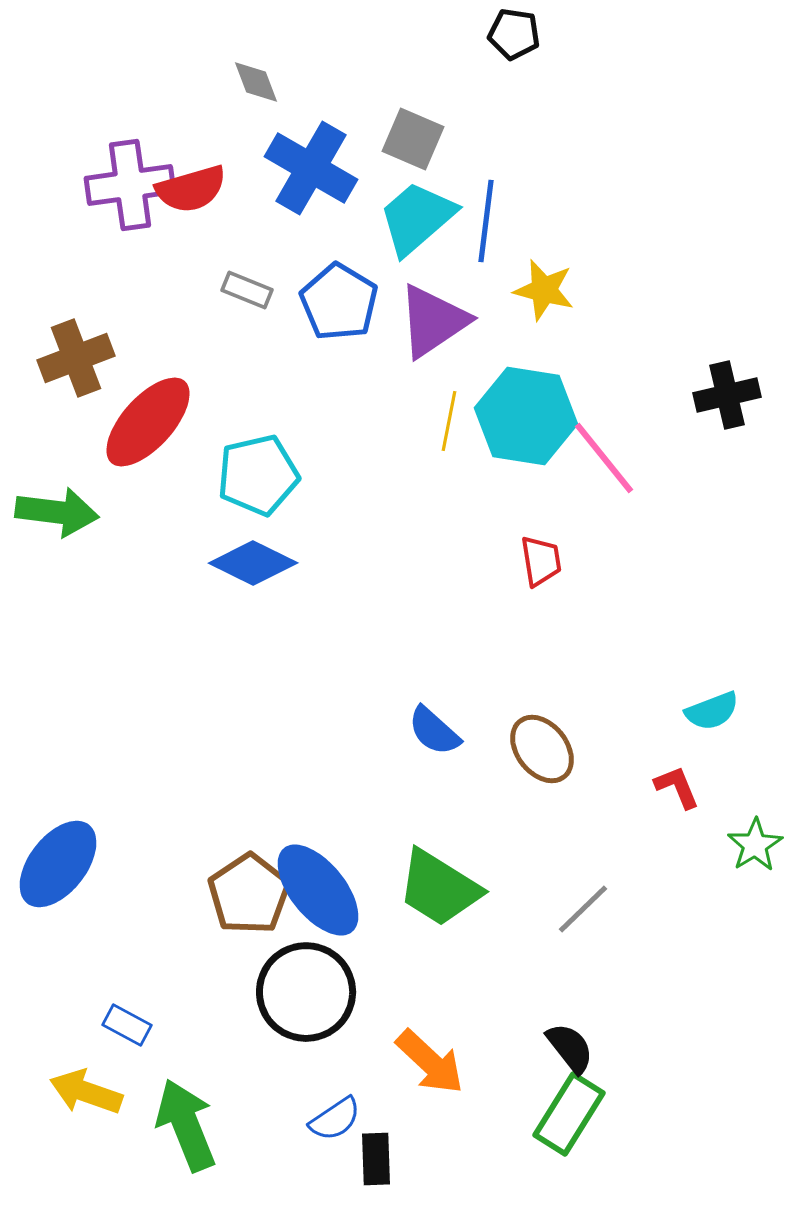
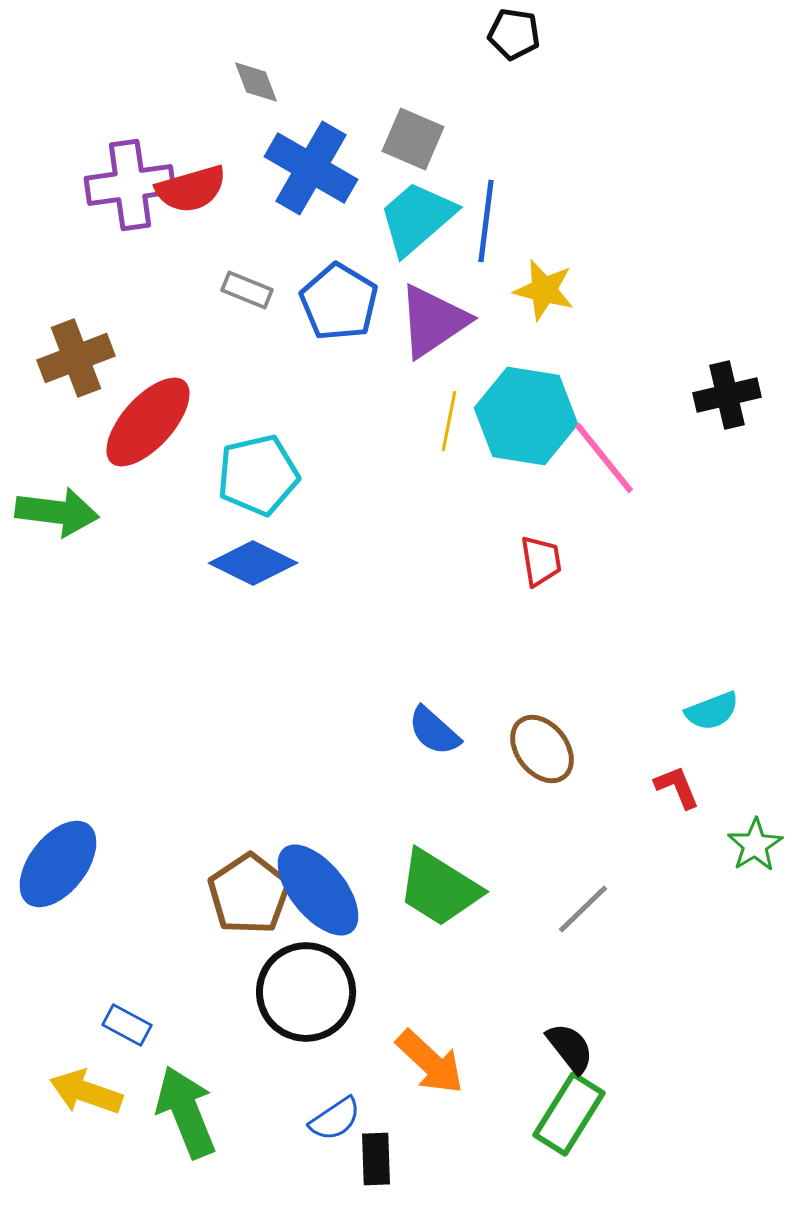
green arrow at (186, 1125): moved 13 px up
